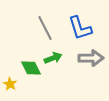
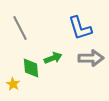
gray line: moved 25 px left
green diamond: rotated 20 degrees clockwise
yellow star: moved 3 px right
